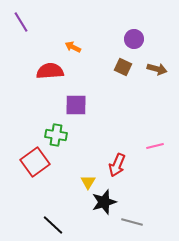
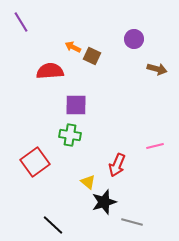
brown square: moved 31 px left, 11 px up
green cross: moved 14 px right
yellow triangle: rotated 21 degrees counterclockwise
